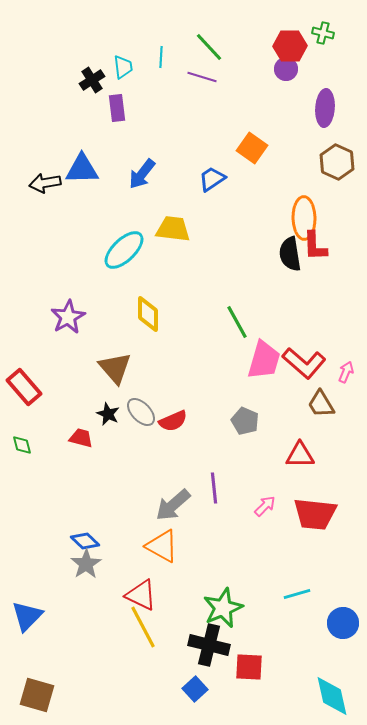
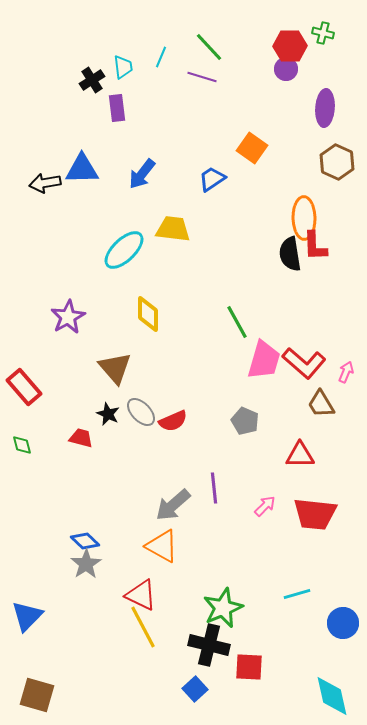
cyan line at (161, 57): rotated 20 degrees clockwise
